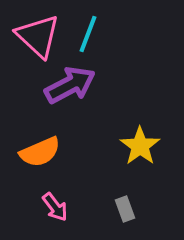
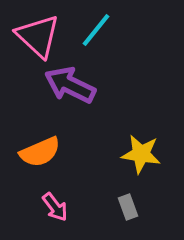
cyan line: moved 8 px right, 4 px up; rotated 18 degrees clockwise
purple arrow: rotated 126 degrees counterclockwise
yellow star: moved 1 px right, 8 px down; rotated 27 degrees counterclockwise
gray rectangle: moved 3 px right, 2 px up
